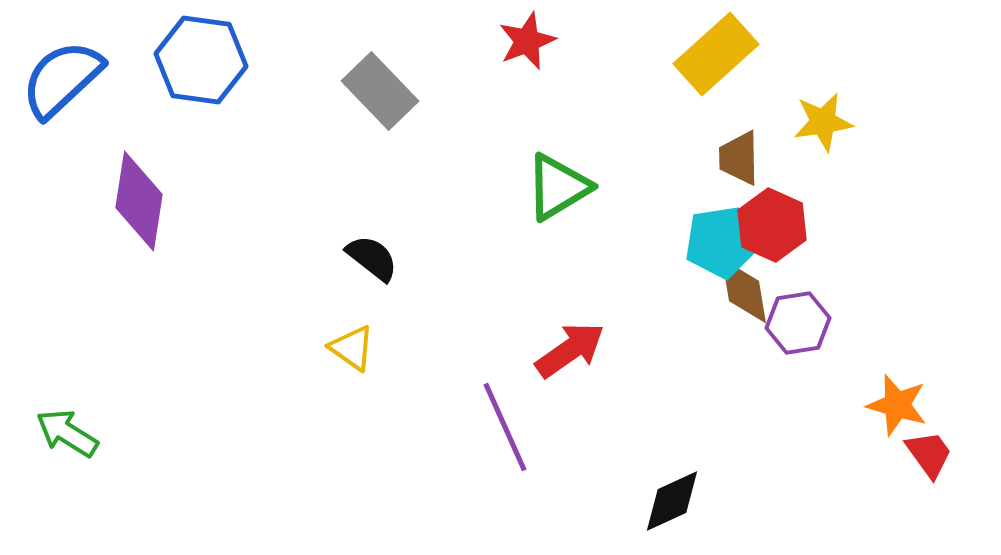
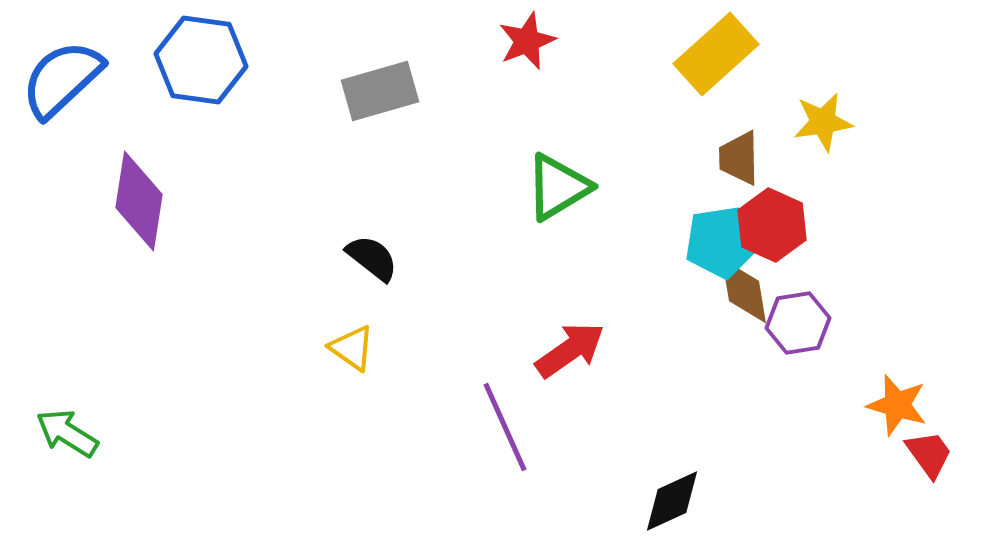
gray rectangle: rotated 62 degrees counterclockwise
